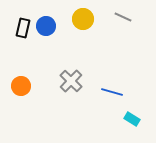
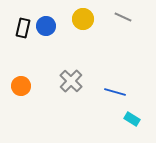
blue line: moved 3 px right
